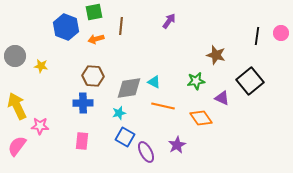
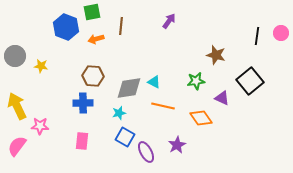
green square: moved 2 px left
